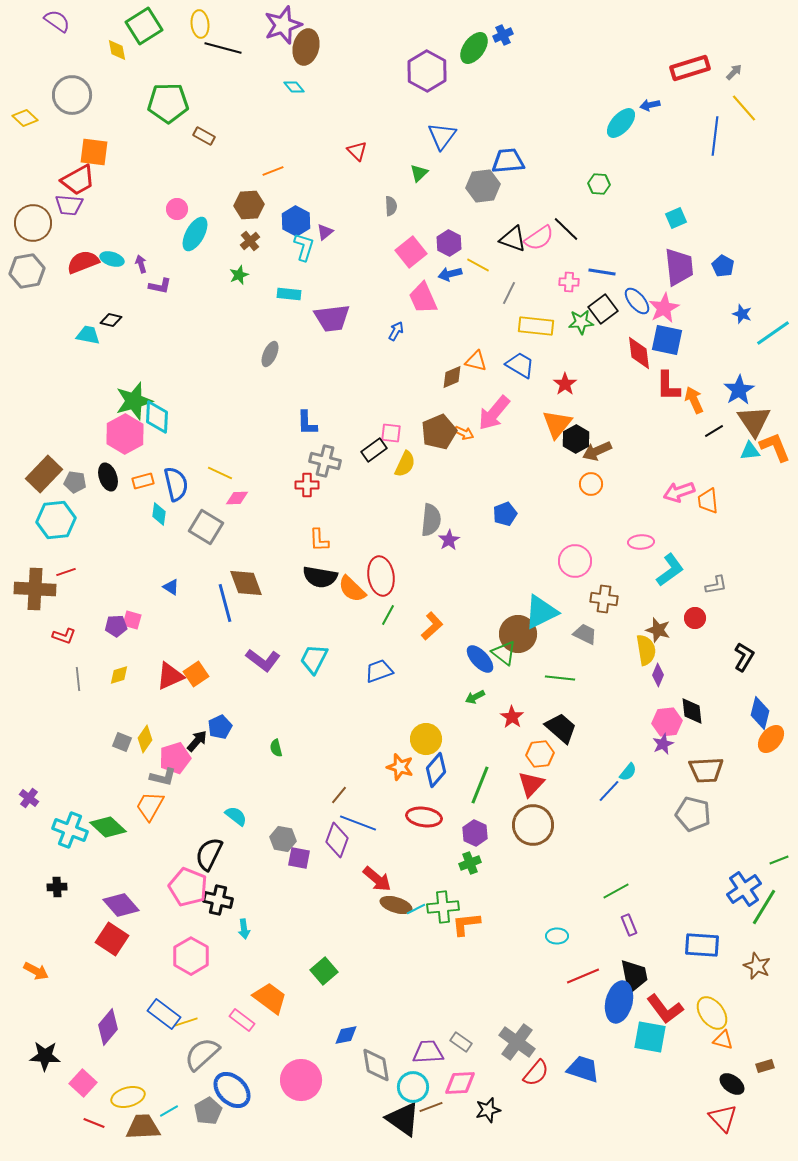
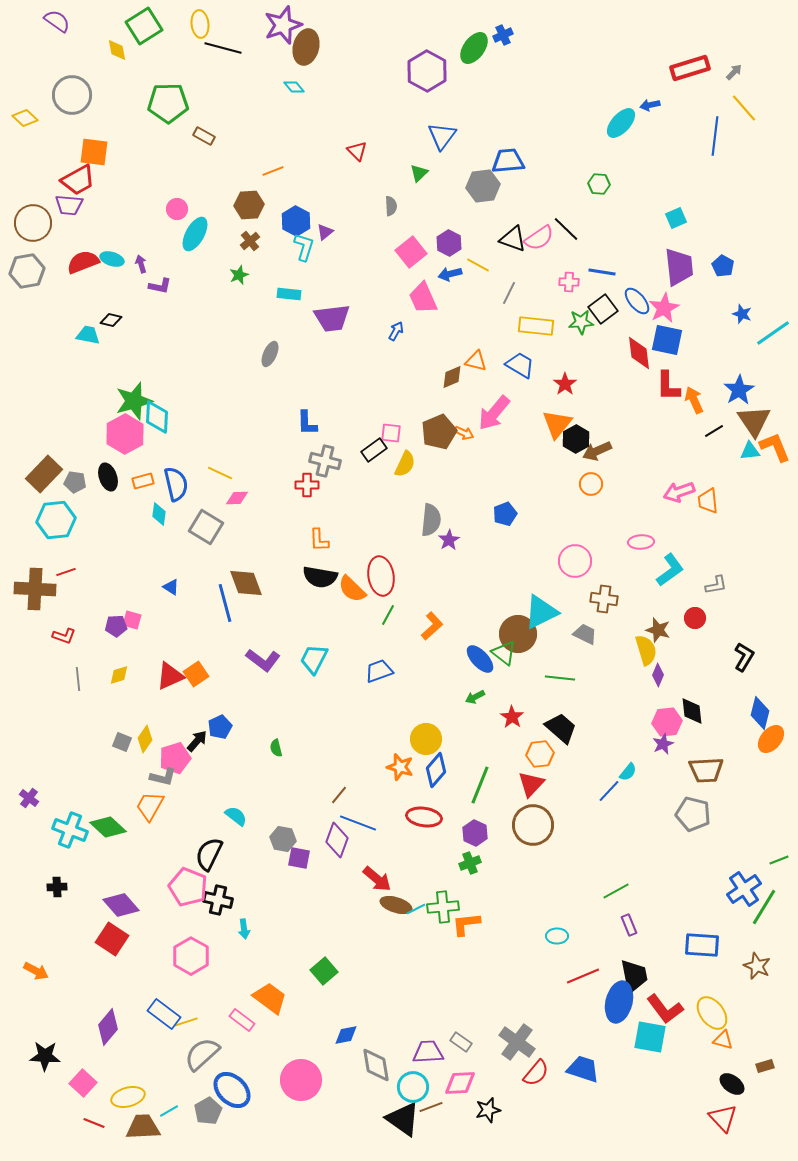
yellow semicircle at (646, 650): rotated 8 degrees counterclockwise
